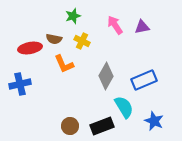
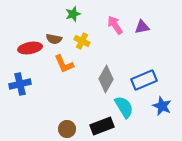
green star: moved 2 px up
gray diamond: moved 3 px down
blue star: moved 8 px right, 15 px up
brown circle: moved 3 px left, 3 px down
